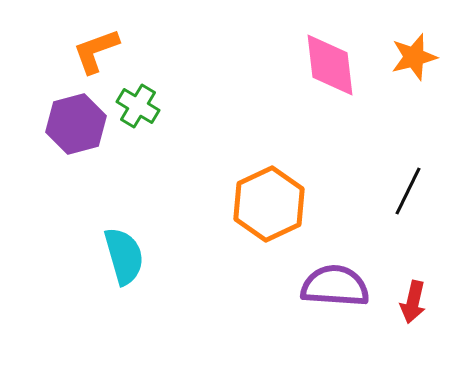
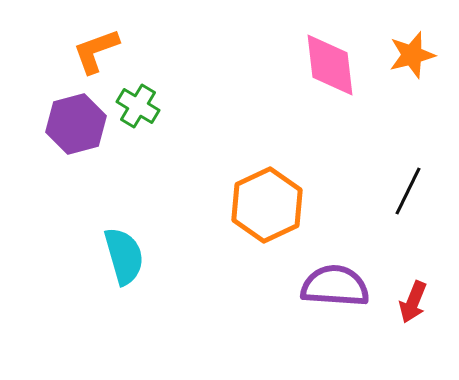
orange star: moved 2 px left, 2 px up
orange hexagon: moved 2 px left, 1 px down
red arrow: rotated 9 degrees clockwise
